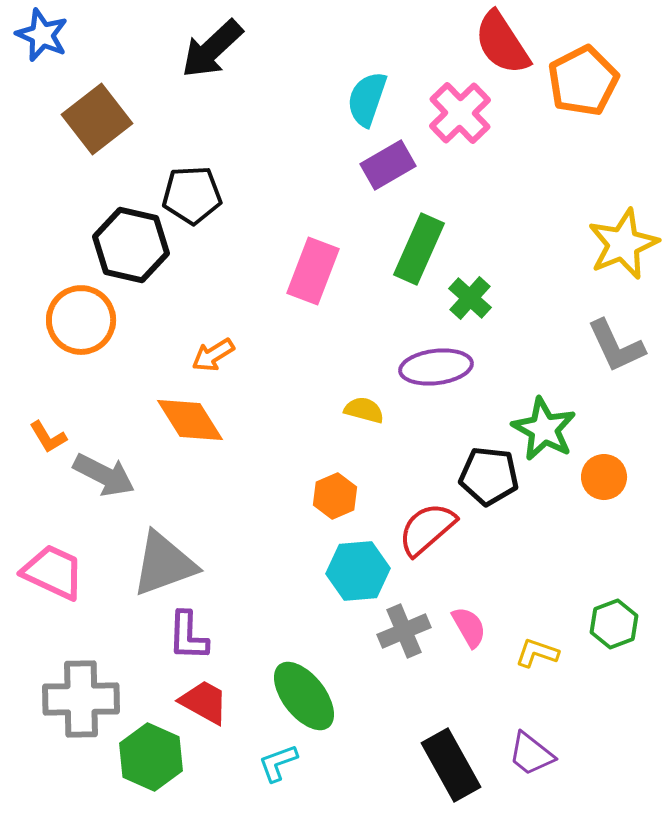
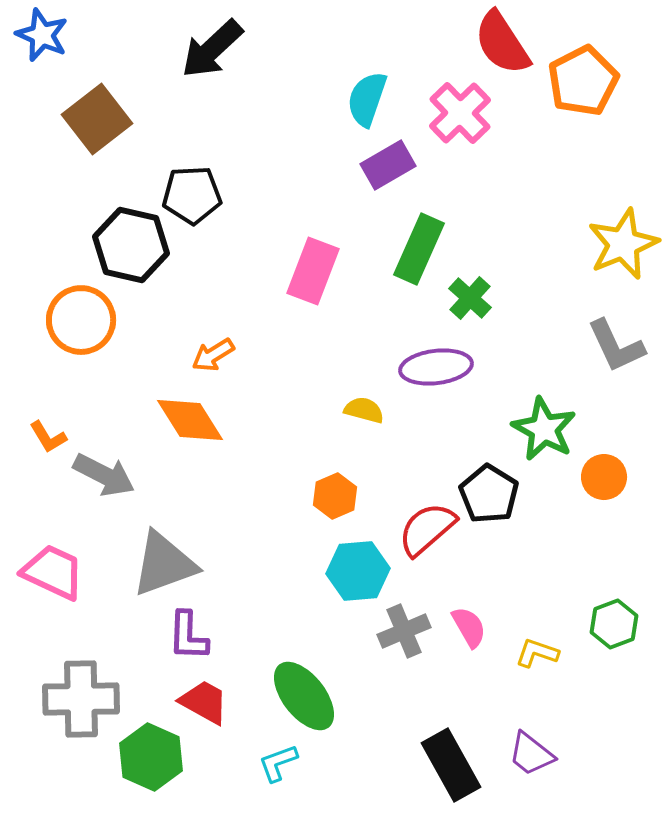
black pentagon at (489, 476): moved 18 px down; rotated 26 degrees clockwise
